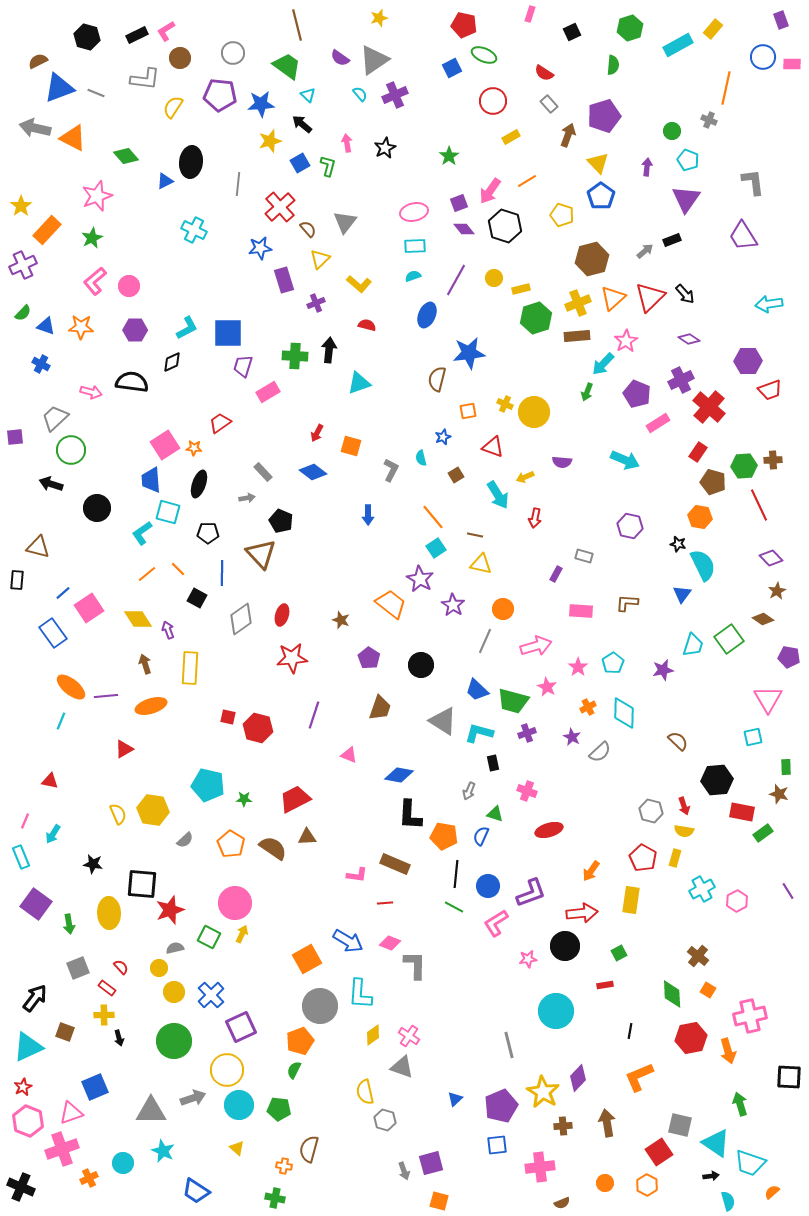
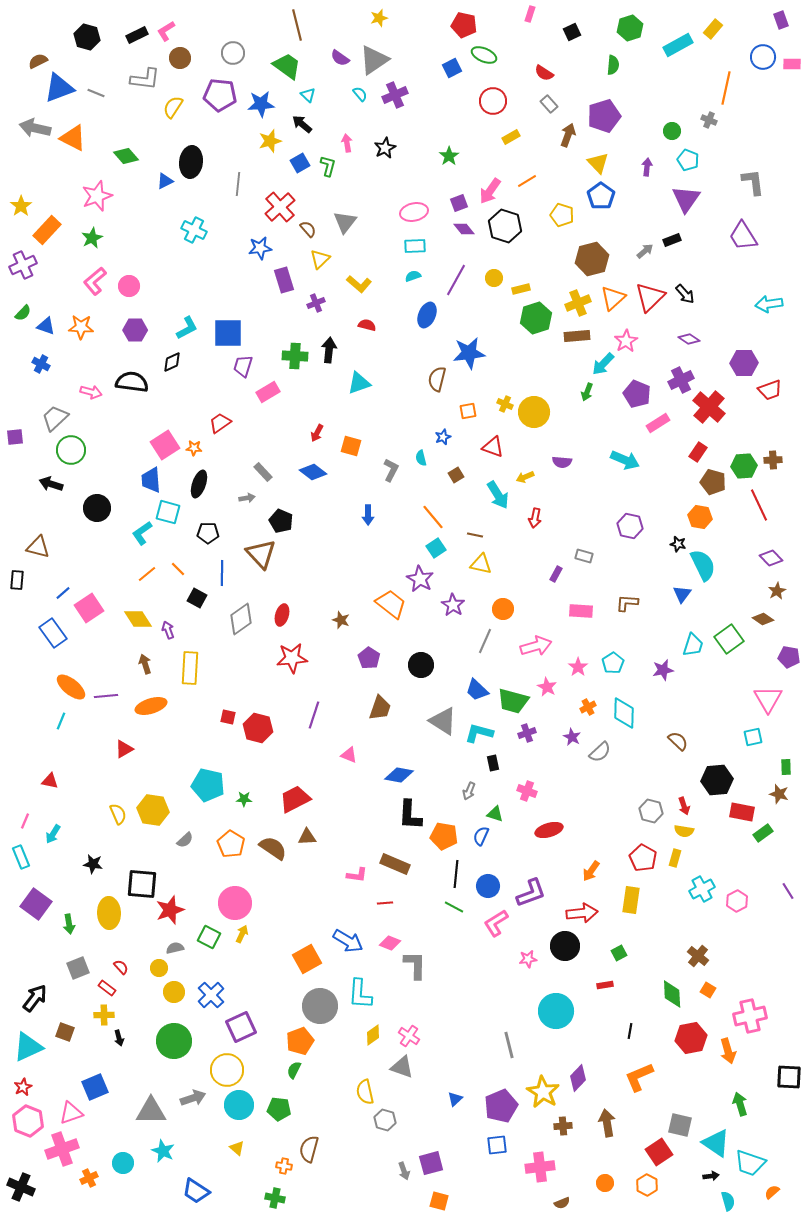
purple hexagon at (748, 361): moved 4 px left, 2 px down
